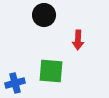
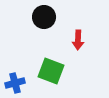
black circle: moved 2 px down
green square: rotated 16 degrees clockwise
